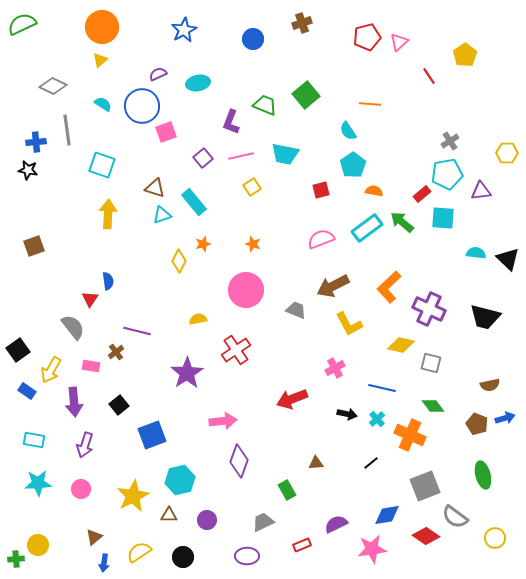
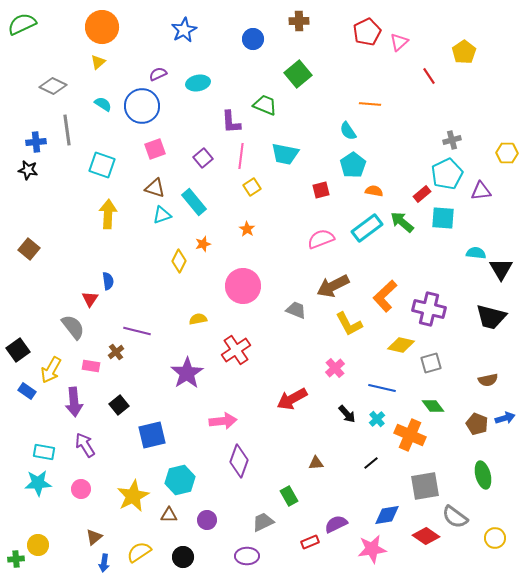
brown cross at (302, 23): moved 3 px left, 2 px up; rotated 18 degrees clockwise
red pentagon at (367, 37): moved 5 px up; rotated 12 degrees counterclockwise
yellow pentagon at (465, 55): moved 1 px left, 3 px up
yellow triangle at (100, 60): moved 2 px left, 2 px down
green square at (306, 95): moved 8 px left, 21 px up
purple L-shape at (231, 122): rotated 25 degrees counterclockwise
pink square at (166, 132): moved 11 px left, 17 px down
gray cross at (450, 141): moved 2 px right, 1 px up; rotated 18 degrees clockwise
pink line at (241, 156): rotated 70 degrees counterclockwise
cyan pentagon at (447, 174): rotated 16 degrees counterclockwise
orange star at (253, 244): moved 6 px left, 15 px up; rotated 14 degrees clockwise
brown square at (34, 246): moved 5 px left, 3 px down; rotated 30 degrees counterclockwise
black triangle at (508, 259): moved 7 px left, 10 px down; rotated 15 degrees clockwise
orange L-shape at (389, 287): moved 4 px left, 9 px down
pink circle at (246, 290): moved 3 px left, 4 px up
purple cross at (429, 309): rotated 12 degrees counterclockwise
black trapezoid at (485, 317): moved 6 px right
gray square at (431, 363): rotated 30 degrees counterclockwise
pink cross at (335, 368): rotated 12 degrees counterclockwise
brown semicircle at (490, 385): moved 2 px left, 5 px up
red arrow at (292, 399): rotated 8 degrees counterclockwise
black arrow at (347, 414): rotated 36 degrees clockwise
blue square at (152, 435): rotated 8 degrees clockwise
cyan rectangle at (34, 440): moved 10 px right, 12 px down
purple arrow at (85, 445): rotated 130 degrees clockwise
gray square at (425, 486): rotated 12 degrees clockwise
green rectangle at (287, 490): moved 2 px right, 6 px down
red rectangle at (302, 545): moved 8 px right, 3 px up
